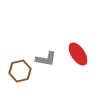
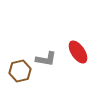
red ellipse: moved 2 px up
